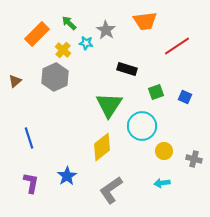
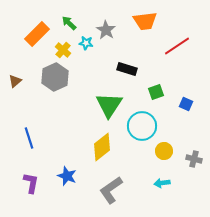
blue square: moved 1 px right, 7 px down
blue star: rotated 18 degrees counterclockwise
